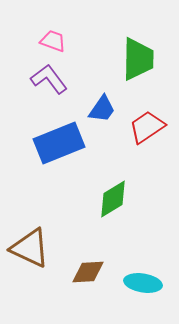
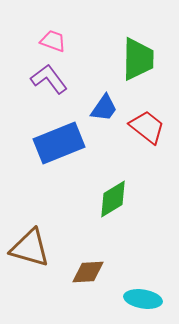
blue trapezoid: moved 2 px right, 1 px up
red trapezoid: rotated 72 degrees clockwise
brown triangle: rotated 9 degrees counterclockwise
cyan ellipse: moved 16 px down
